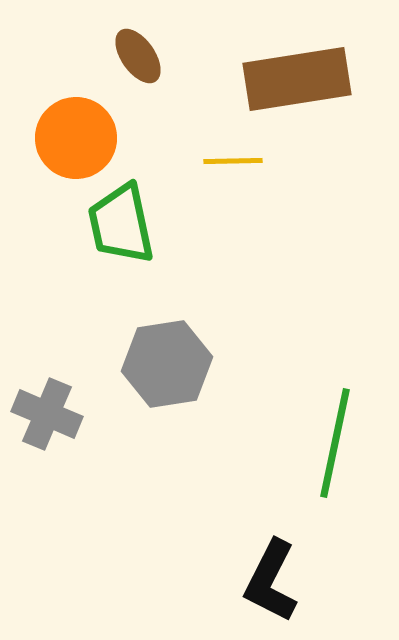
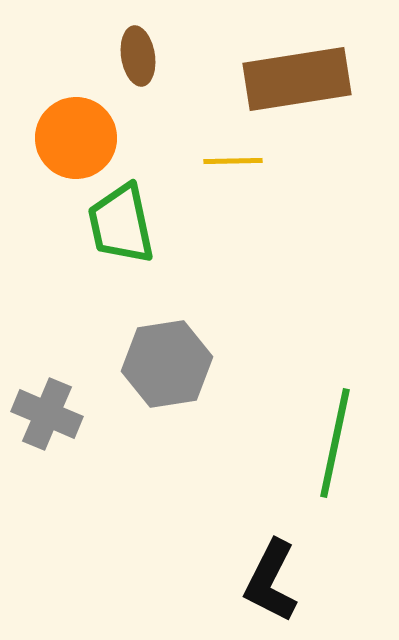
brown ellipse: rotated 26 degrees clockwise
